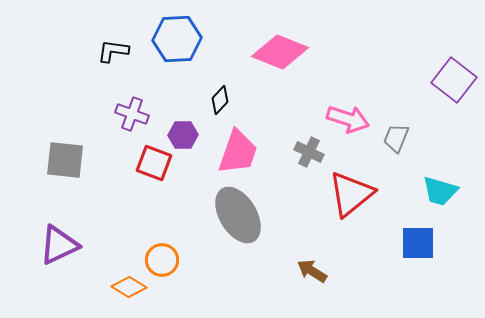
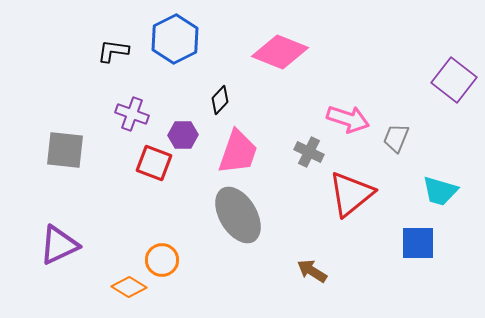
blue hexagon: moved 2 px left; rotated 24 degrees counterclockwise
gray square: moved 10 px up
